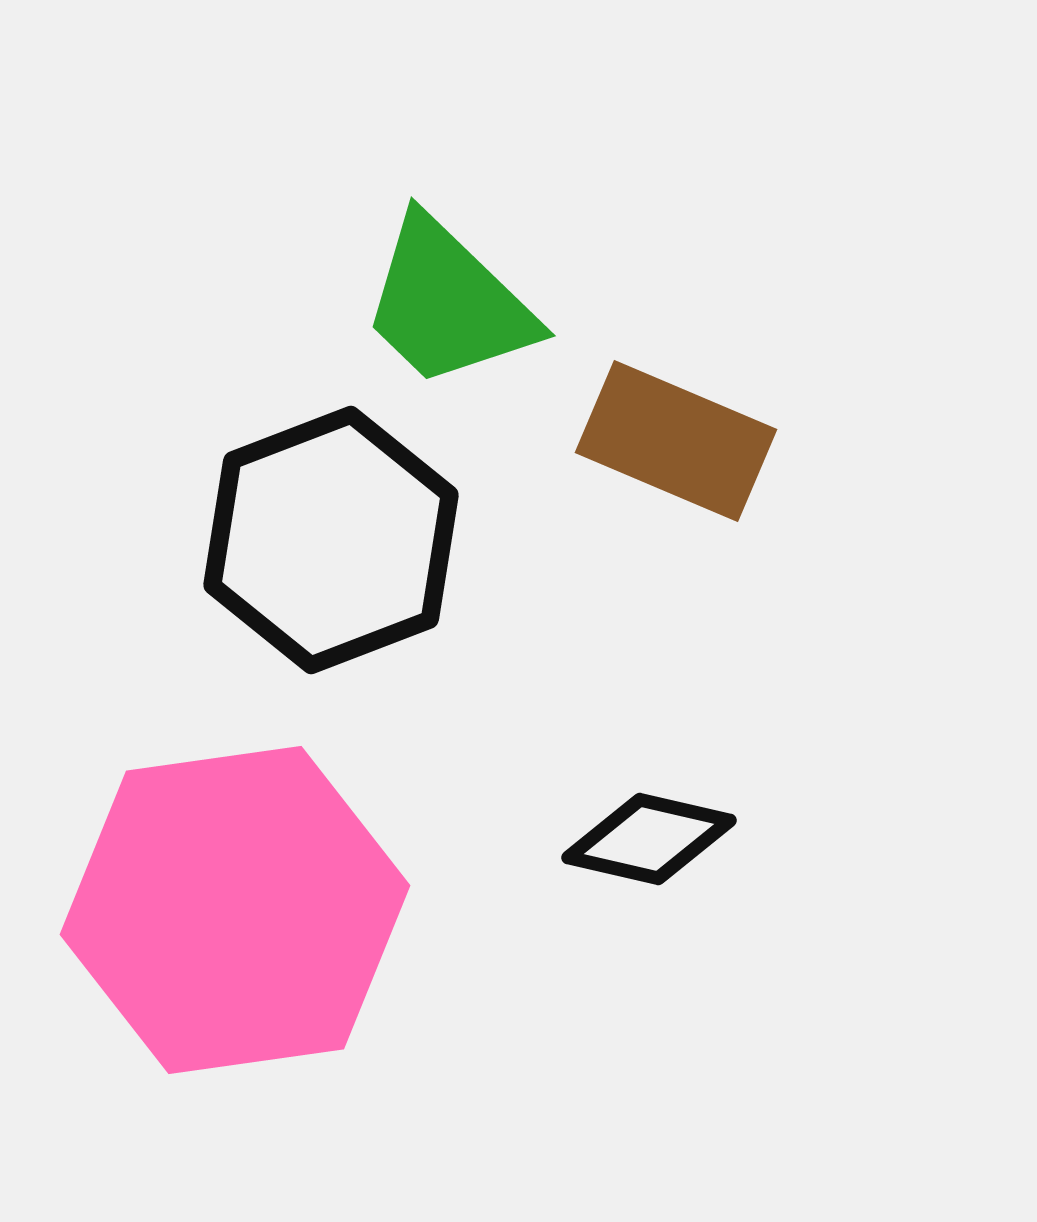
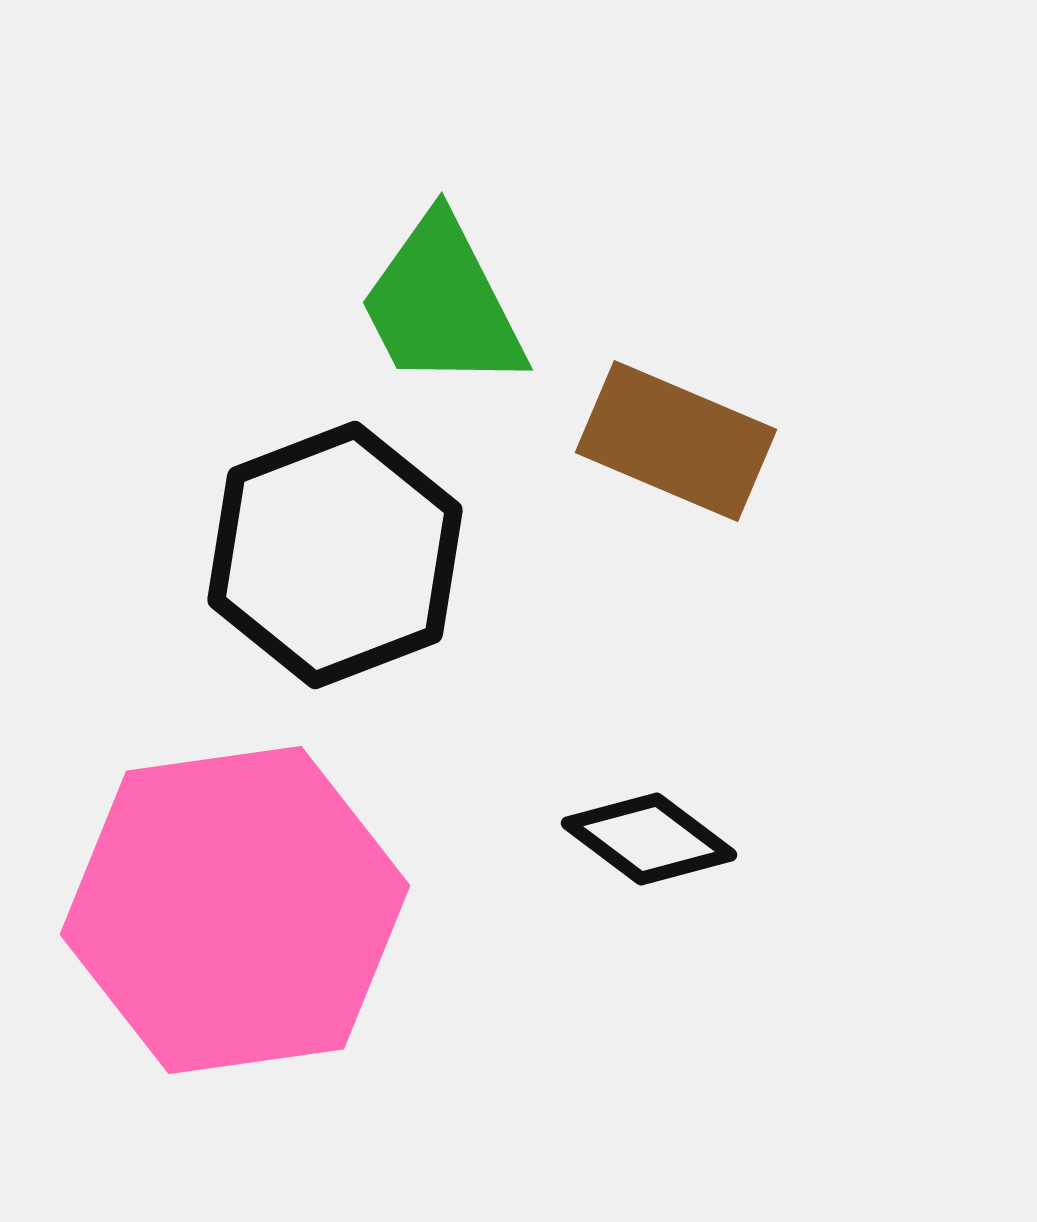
green trapezoid: moved 6 px left, 1 px down; rotated 19 degrees clockwise
black hexagon: moved 4 px right, 15 px down
black diamond: rotated 24 degrees clockwise
